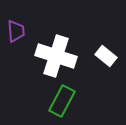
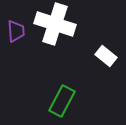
white cross: moved 1 px left, 32 px up
